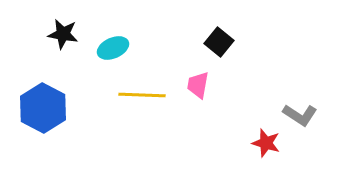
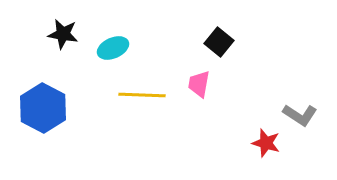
pink trapezoid: moved 1 px right, 1 px up
